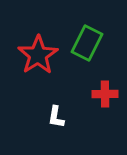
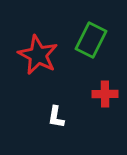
green rectangle: moved 4 px right, 3 px up
red star: rotated 12 degrees counterclockwise
